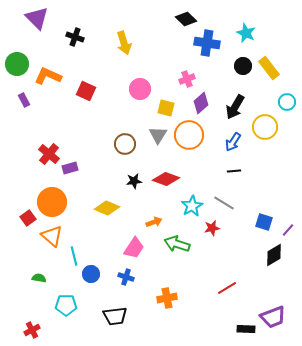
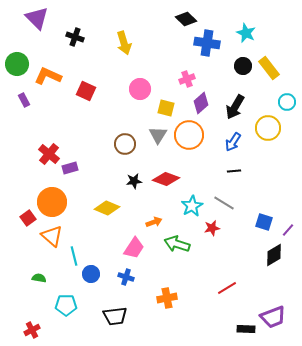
yellow circle at (265, 127): moved 3 px right, 1 px down
